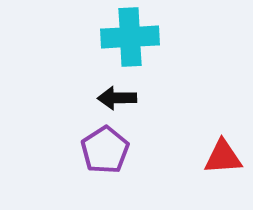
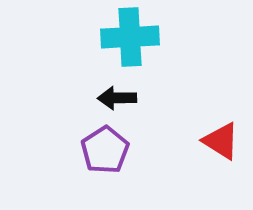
red triangle: moved 2 px left, 16 px up; rotated 36 degrees clockwise
